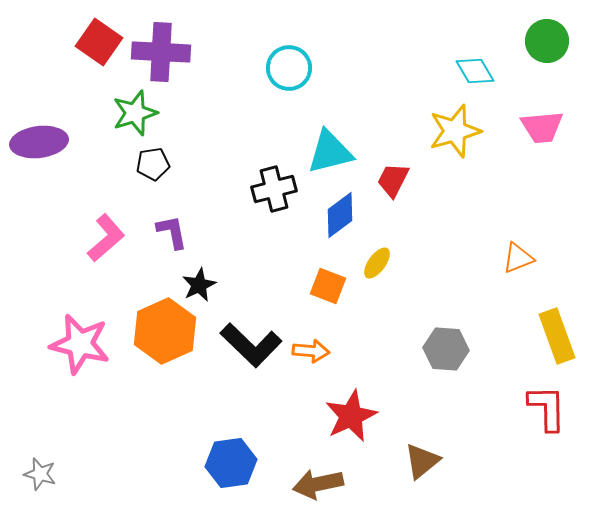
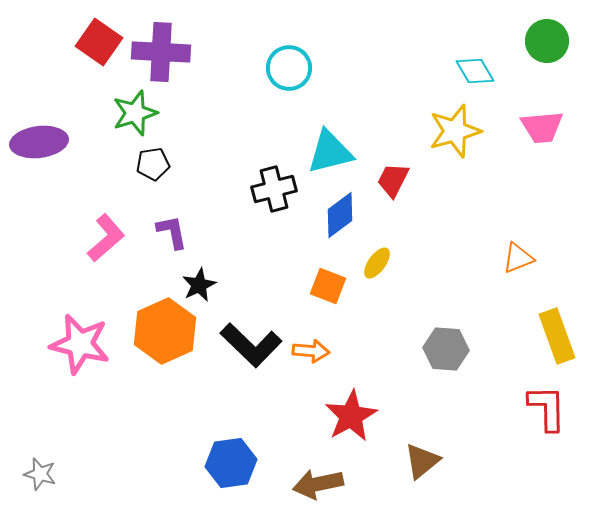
red star: rotated 4 degrees counterclockwise
